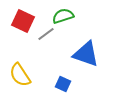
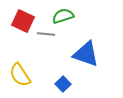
gray line: rotated 42 degrees clockwise
blue square: rotated 21 degrees clockwise
